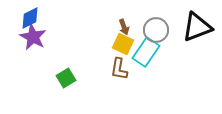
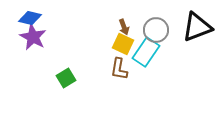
blue diamond: rotated 40 degrees clockwise
